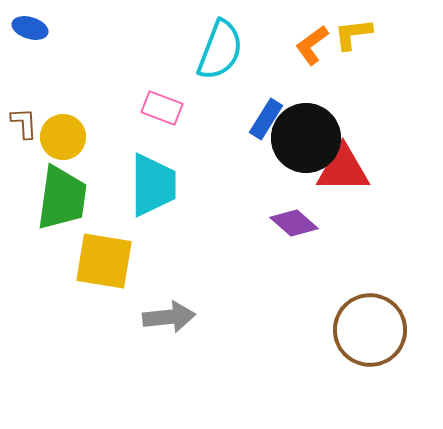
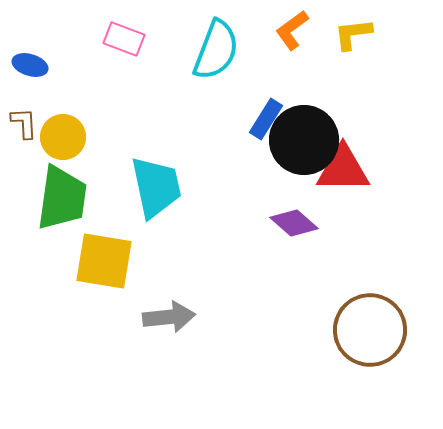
blue ellipse: moved 37 px down
orange L-shape: moved 20 px left, 15 px up
cyan semicircle: moved 4 px left
pink rectangle: moved 38 px left, 69 px up
black circle: moved 2 px left, 2 px down
cyan trapezoid: moved 3 px right, 2 px down; rotated 12 degrees counterclockwise
